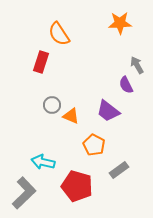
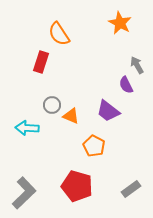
orange star: rotated 30 degrees clockwise
orange pentagon: moved 1 px down
cyan arrow: moved 16 px left, 34 px up; rotated 10 degrees counterclockwise
gray rectangle: moved 12 px right, 19 px down
